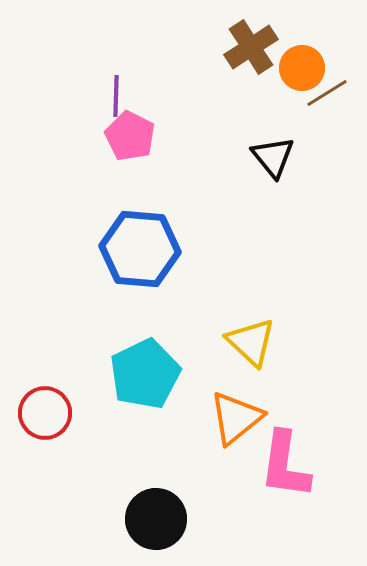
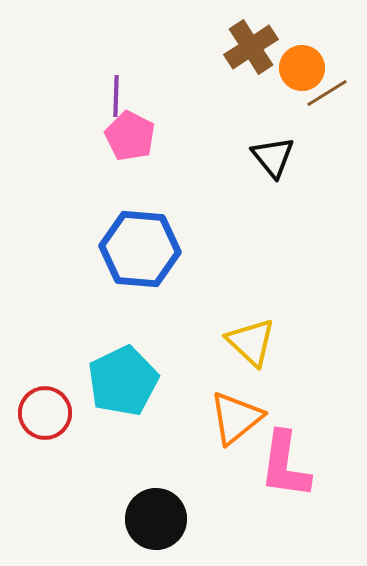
cyan pentagon: moved 22 px left, 7 px down
